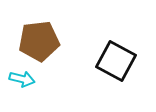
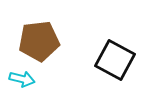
black square: moved 1 px left, 1 px up
